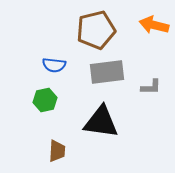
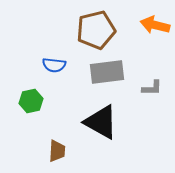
orange arrow: moved 1 px right
gray L-shape: moved 1 px right, 1 px down
green hexagon: moved 14 px left, 1 px down
black triangle: rotated 21 degrees clockwise
